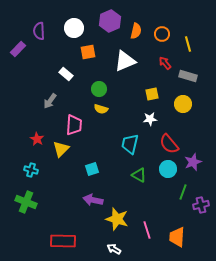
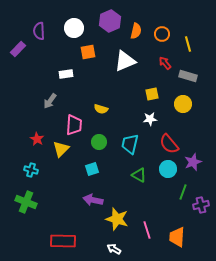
white rectangle: rotated 48 degrees counterclockwise
green circle: moved 53 px down
